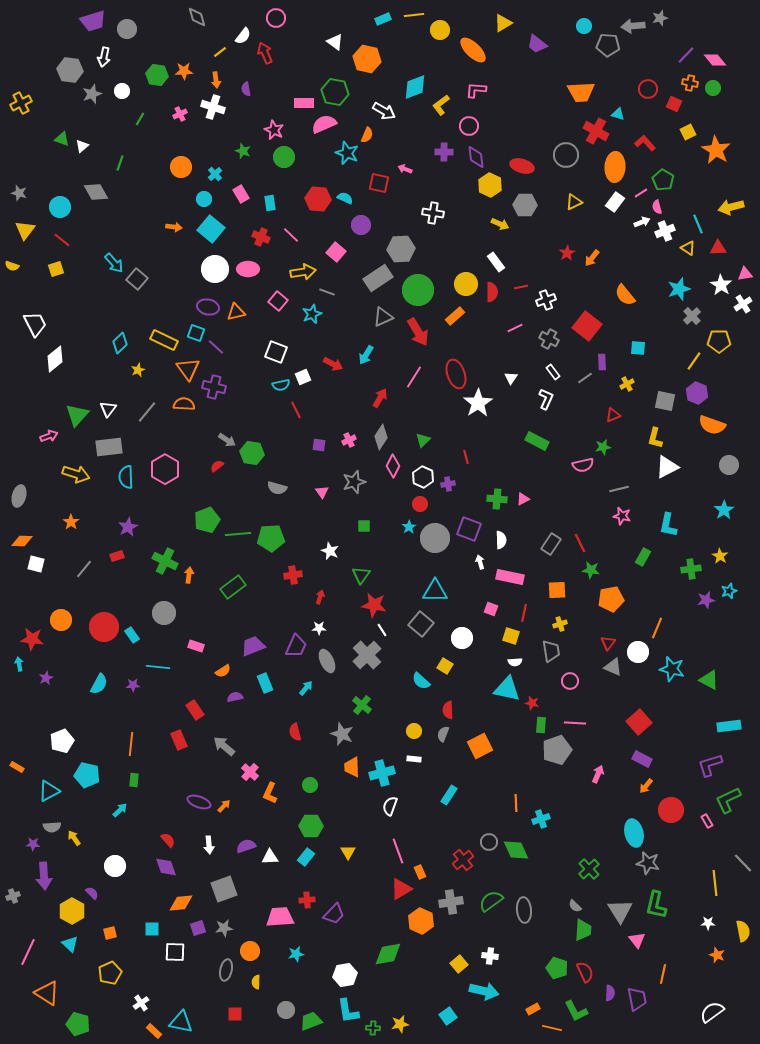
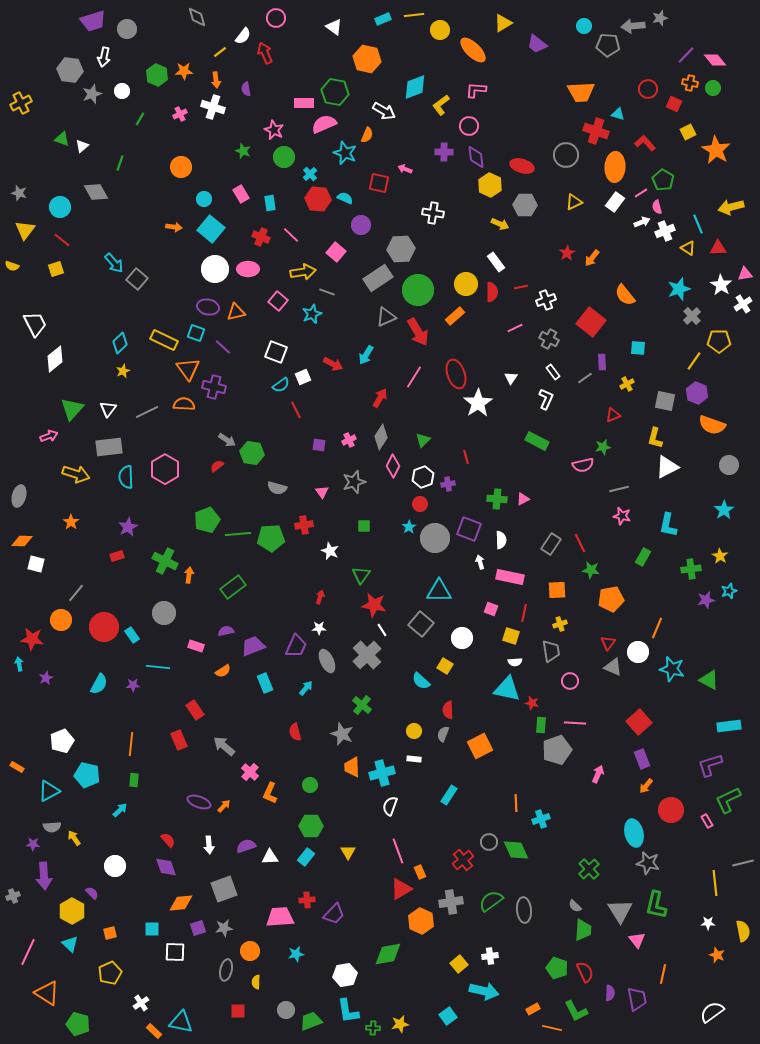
white triangle at (335, 42): moved 1 px left, 15 px up
green hexagon at (157, 75): rotated 15 degrees clockwise
red cross at (596, 131): rotated 10 degrees counterclockwise
cyan star at (347, 153): moved 2 px left
cyan cross at (215, 174): moved 95 px right
gray triangle at (383, 317): moved 3 px right
red square at (587, 326): moved 4 px right, 4 px up
purple line at (216, 347): moved 7 px right
yellow star at (138, 370): moved 15 px left, 1 px down
cyan semicircle at (281, 385): rotated 24 degrees counterclockwise
gray line at (147, 412): rotated 25 degrees clockwise
green triangle at (77, 415): moved 5 px left, 6 px up
white hexagon at (423, 477): rotated 15 degrees clockwise
gray line at (84, 569): moved 8 px left, 24 px down
red cross at (293, 575): moved 11 px right, 50 px up
cyan triangle at (435, 591): moved 4 px right
purple semicircle at (235, 697): moved 9 px left, 66 px up
purple rectangle at (642, 759): rotated 42 degrees clockwise
gray line at (743, 863): rotated 60 degrees counterclockwise
white cross at (490, 956): rotated 14 degrees counterclockwise
red square at (235, 1014): moved 3 px right, 3 px up
